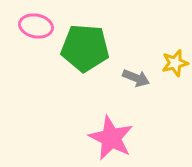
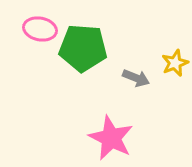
pink ellipse: moved 4 px right, 3 px down
green pentagon: moved 2 px left
yellow star: rotated 8 degrees counterclockwise
